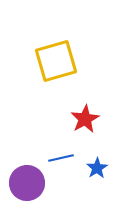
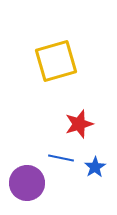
red star: moved 6 px left, 5 px down; rotated 12 degrees clockwise
blue line: rotated 25 degrees clockwise
blue star: moved 2 px left, 1 px up
